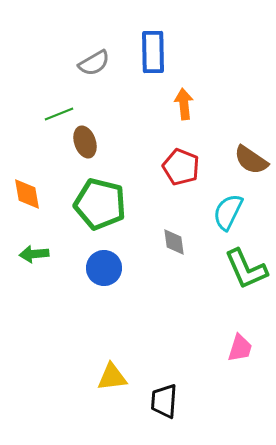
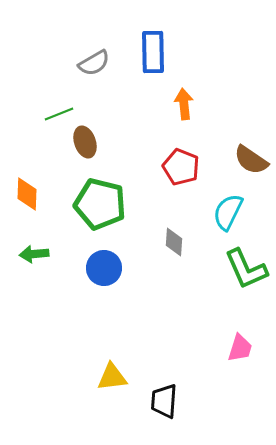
orange diamond: rotated 12 degrees clockwise
gray diamond: rotated 12 degrees clockwise
